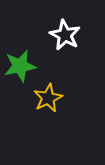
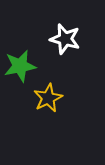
white star: moved 4 px down; rotated 12 degrees counterclockwise
